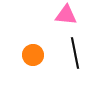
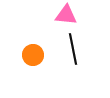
black line: moved 2 px left, 4 px up
